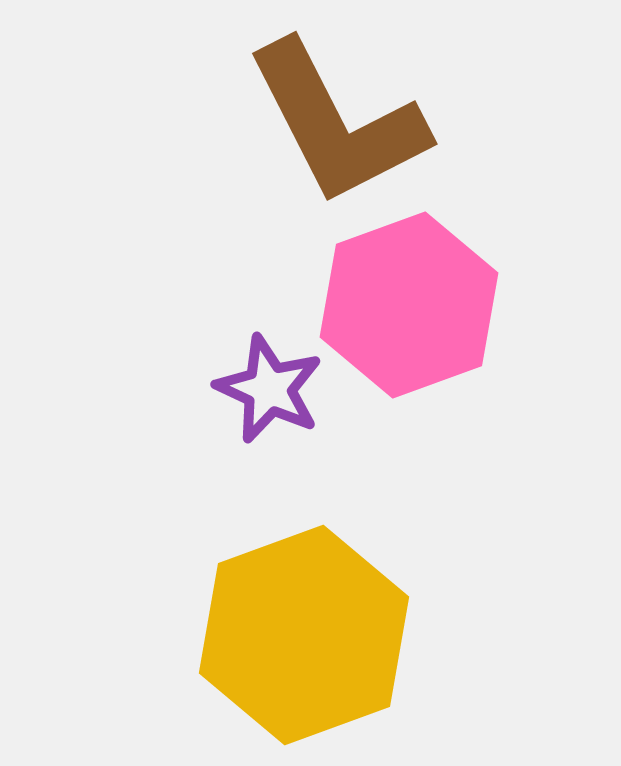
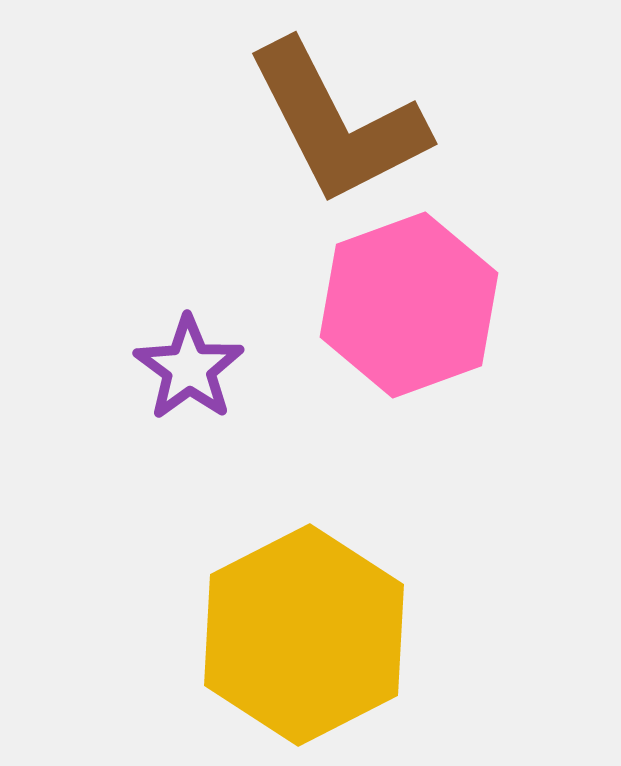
purple star: moved 80 px left, 21 px up; rotated 11 degrees clockwise
yellow hexagon: rotated 7 degrees counterclockwise
